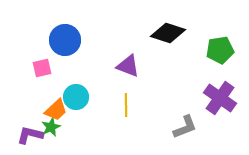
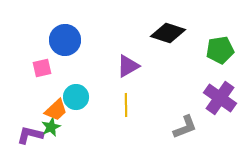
purple triangle: rotated 50 degrees counterclockwise
